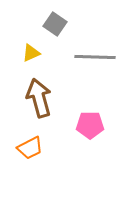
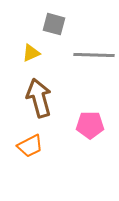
gray square: moved 1 px left; rotated 20 degrees counterclockwise
gray line: moved 1 px left, 2 px up
orange trapezoid: moved 2 px up
